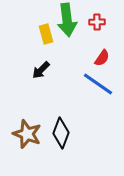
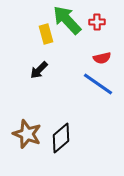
green arrow: rotated 144 degrees clockwise
red semicircle: rotated 42 degrees clockwise
black arrow: moved 2 px left
black diamond: moved 5 px down; rotated 28 degrees clockwise
